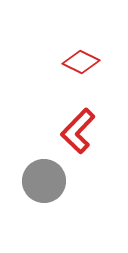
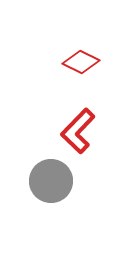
gray circle: moved 7 px right
